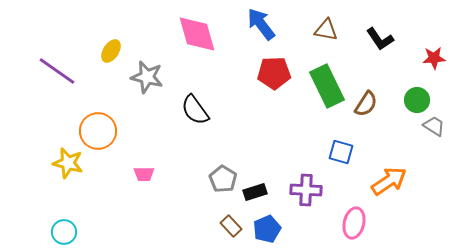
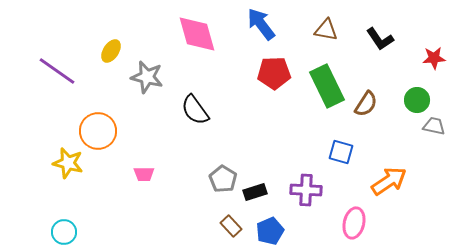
gray trapezoid: rotated 20 degrees counterclockwise
blue pentagon: moved 3 px right, 2 px down
